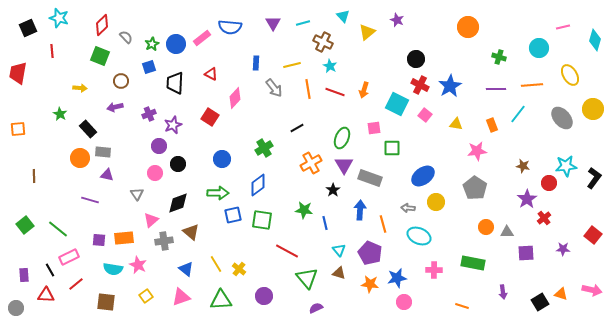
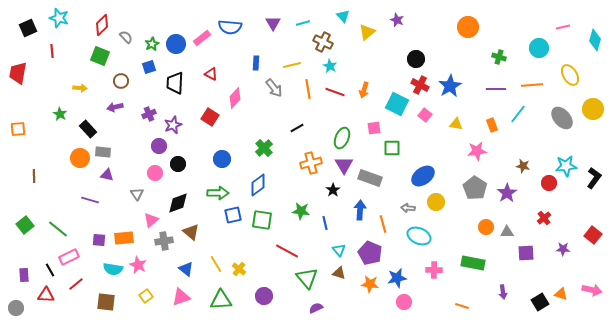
green cross at (264, 148): rotated 12 degrees counterclockwise
orange cross at (311, 163): rotated 15 degrees clockwise
purple star at (527, 199): moved 20 px left, 6 px up
green star at (304, 210): moved 3 px left, 1 px down
